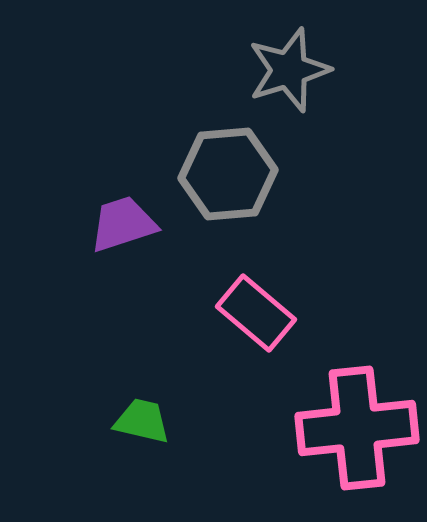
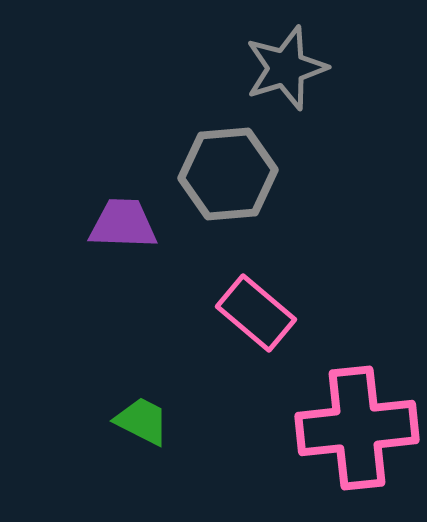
gray star: moved 3 px left, 2 px up
purple trapezoid: rotated 20 degrees clockwise
green trapezoid: rotated 14 degrees clockwise
